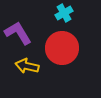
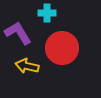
cyan cross: moved 17 px left; rotated 30 degrees clockwise
